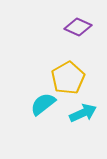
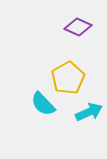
cyan semicircle: rotated 96 degrees counterclockwise
cyan arrow: moved 6 px right, 1 px up
